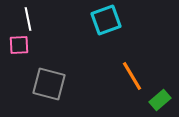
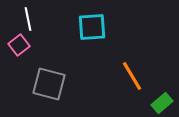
cyan square: moved 14 px left, 7 px down; rotated 16 degrees clockwise
pink square: rotated 35 degrees counterclockwise
green rectangle: moved 2 px right, 3 px down
